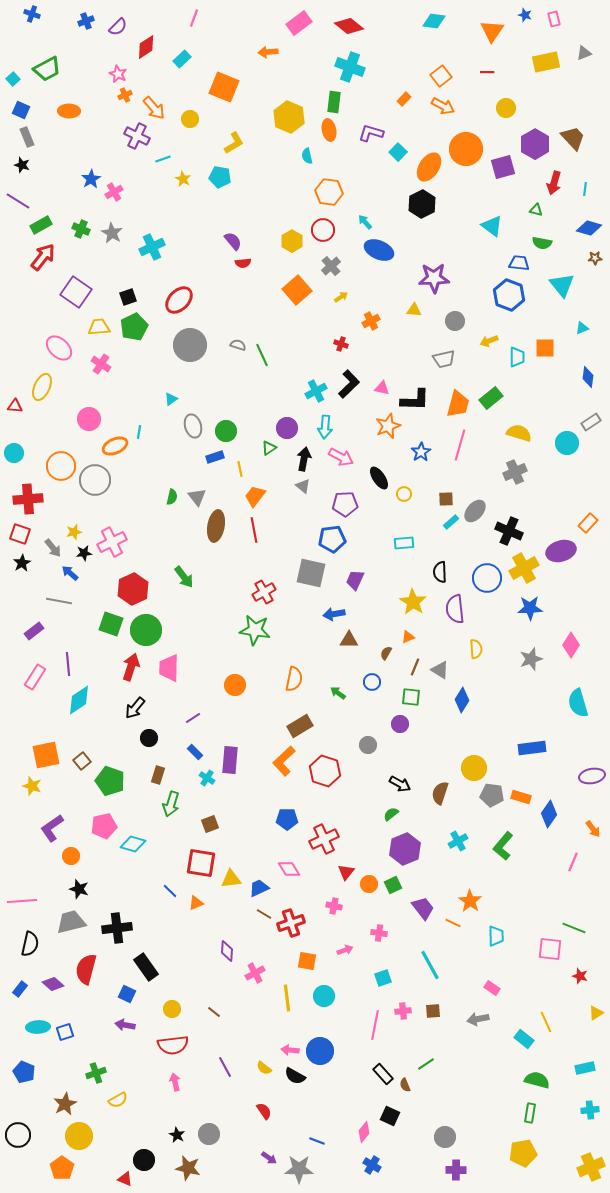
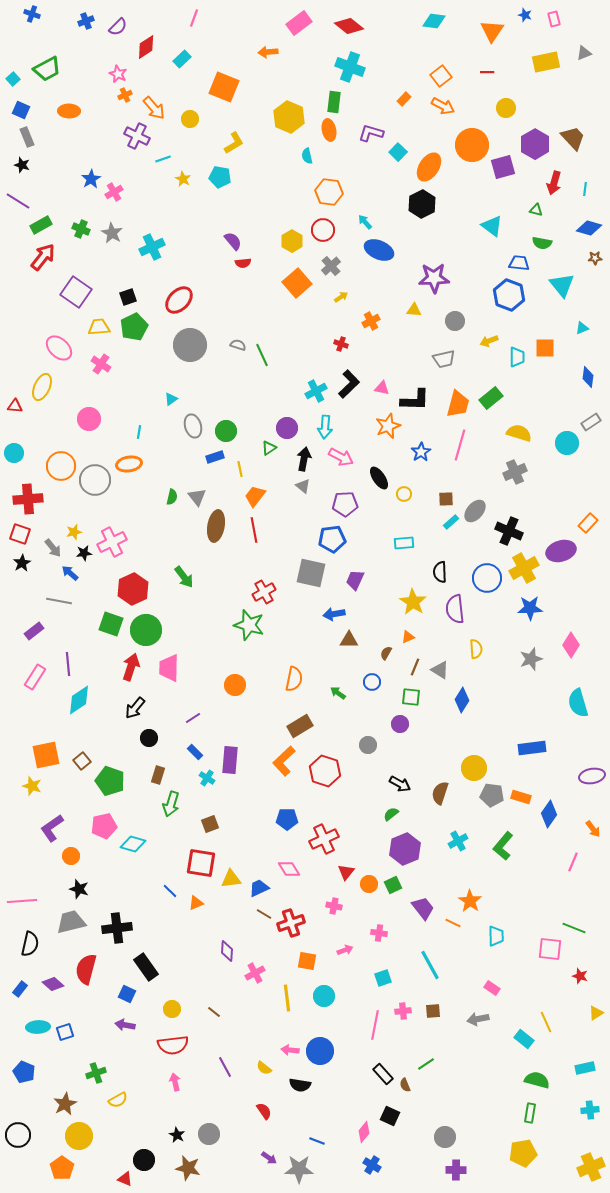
orange circle at (466, 149): moved 6 px right, 4 px up
orange square at (297, 290): moved 7 px up
orange ellipse at (115, 446): moved 14 px right, 18 px down; rotated 15 degrees clockwise
green star at (255, 630): moved 6 px left, 5 px up; rotated 8 degrees clockwise
black semicircle at (295, 1076): moved 5 px right, 9 px down; rotated 20 degrees counterclockwise
